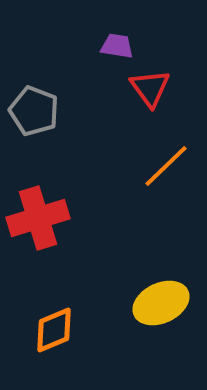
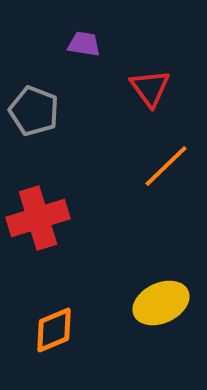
purple trapezoid: moved 33 px left, 2 px up
